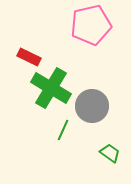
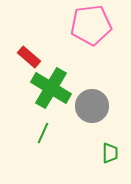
pink pentagon: rotated 6 degrees clockwise
red rectangle: rotated 15 degrees clockwise
green line: moved 20 px left, 3 px down
green trapezoid: rotated 55 degrees clockwise
